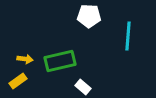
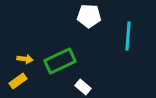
green rectangle: rotated 12 degrees counterclockwise
